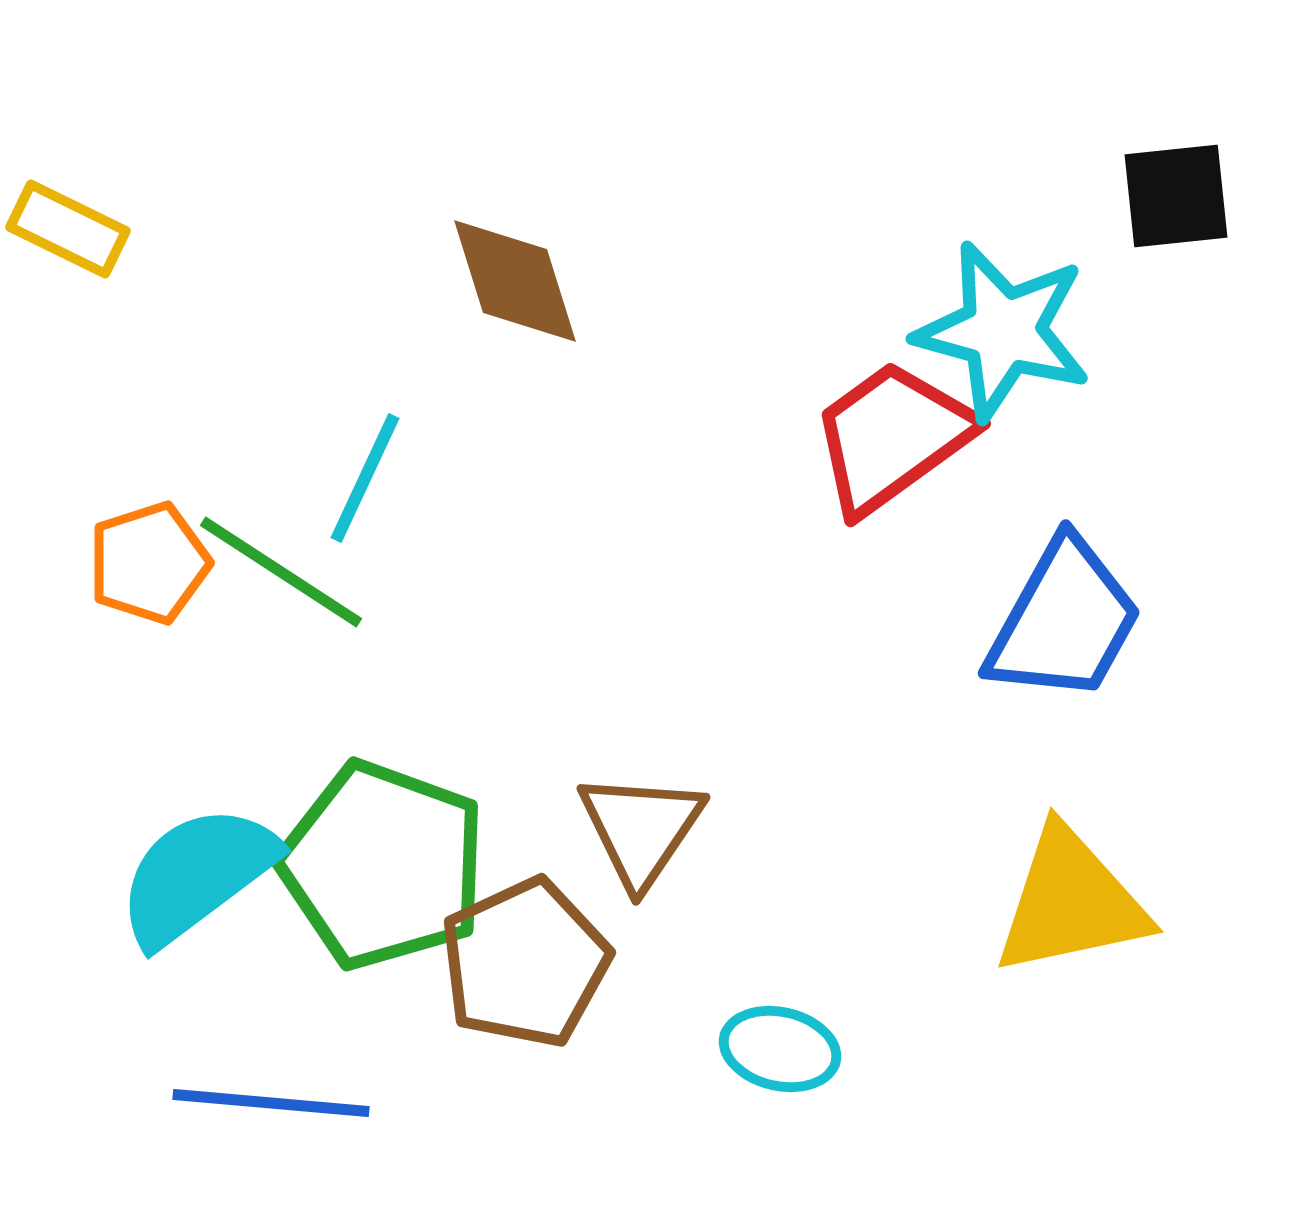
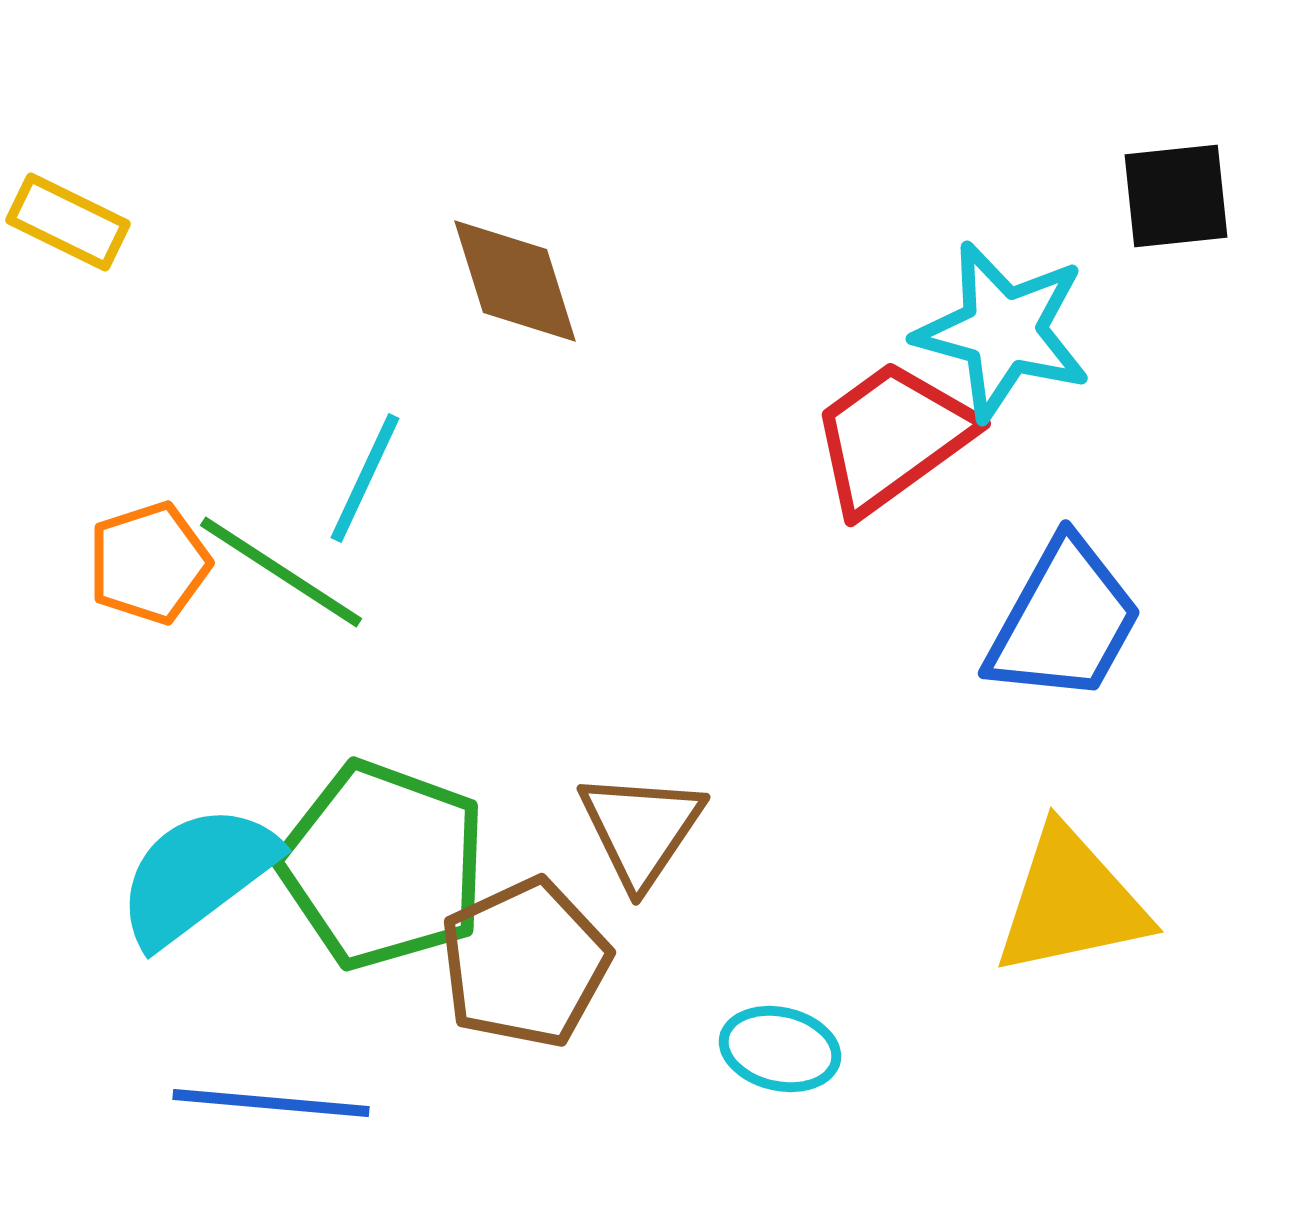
yellow rectangle: moved 7 px up
